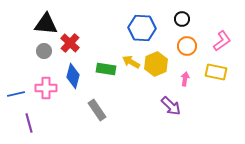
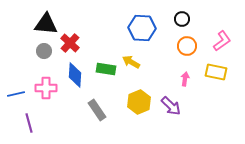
yellow hexagon: moved 17 px left, 38 px down
blue diamond: moved 2 px right, 1 px up; rotated 10 degrees counterclockwise
